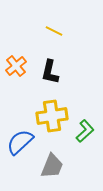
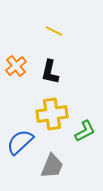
yellow cross: moved 2 px up
green L-shape: rotated 15 degrees clockwise
